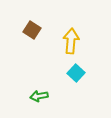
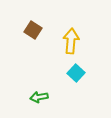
brown square: moved 1 px right
green arrow: moved 1 px down
